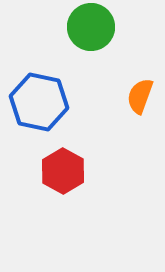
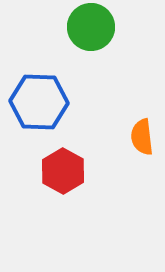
orange semicircle: moved 2 px right, 41 px down; rotated 27 degrees counterclockwise
blue hexagon: rotated 10 degrees counterclockwise
